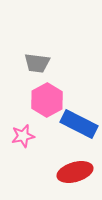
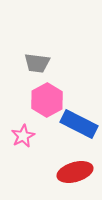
pink star: rotated 15 degrees counterclockwise
